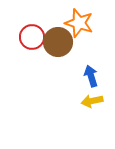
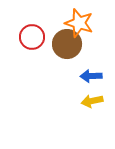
brown circle: moved 9 px right, 2 px down
blue arrow: rotated 75 degrees counterclockwise
